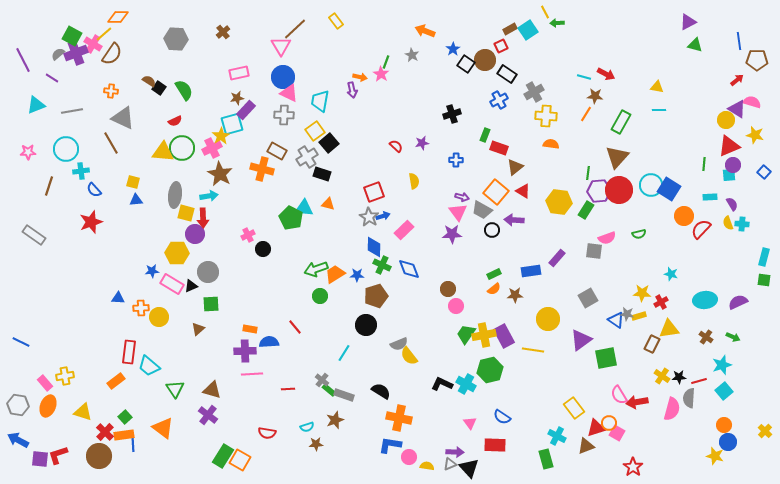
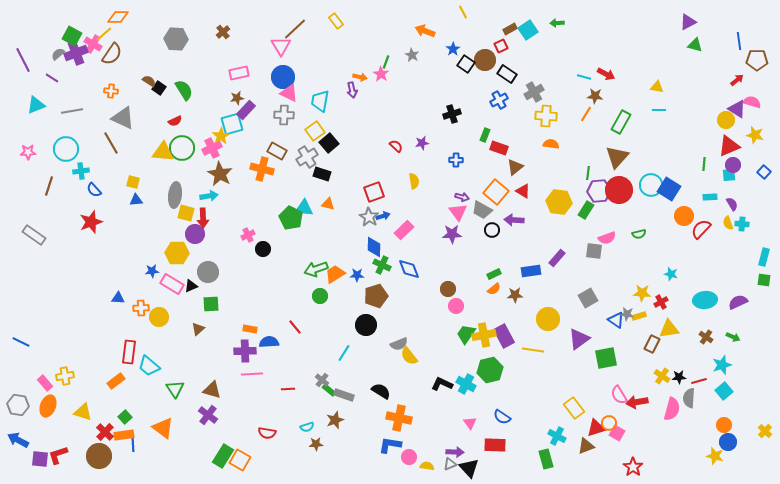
yellow line at (545, 12): moved 82 px left
purple triangle at (581, 340): moved 2 px left, 1 px up
